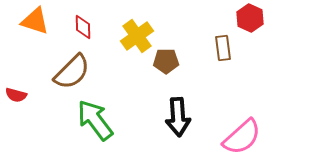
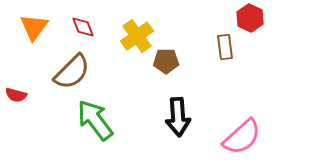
orange triangle: moved 1 px left, 6 px down; rotated 48 degrees clockwise
red diamond: rotated 20 degrees counterclockwise
brown rectangle: moved 2 px right, 1 px up
